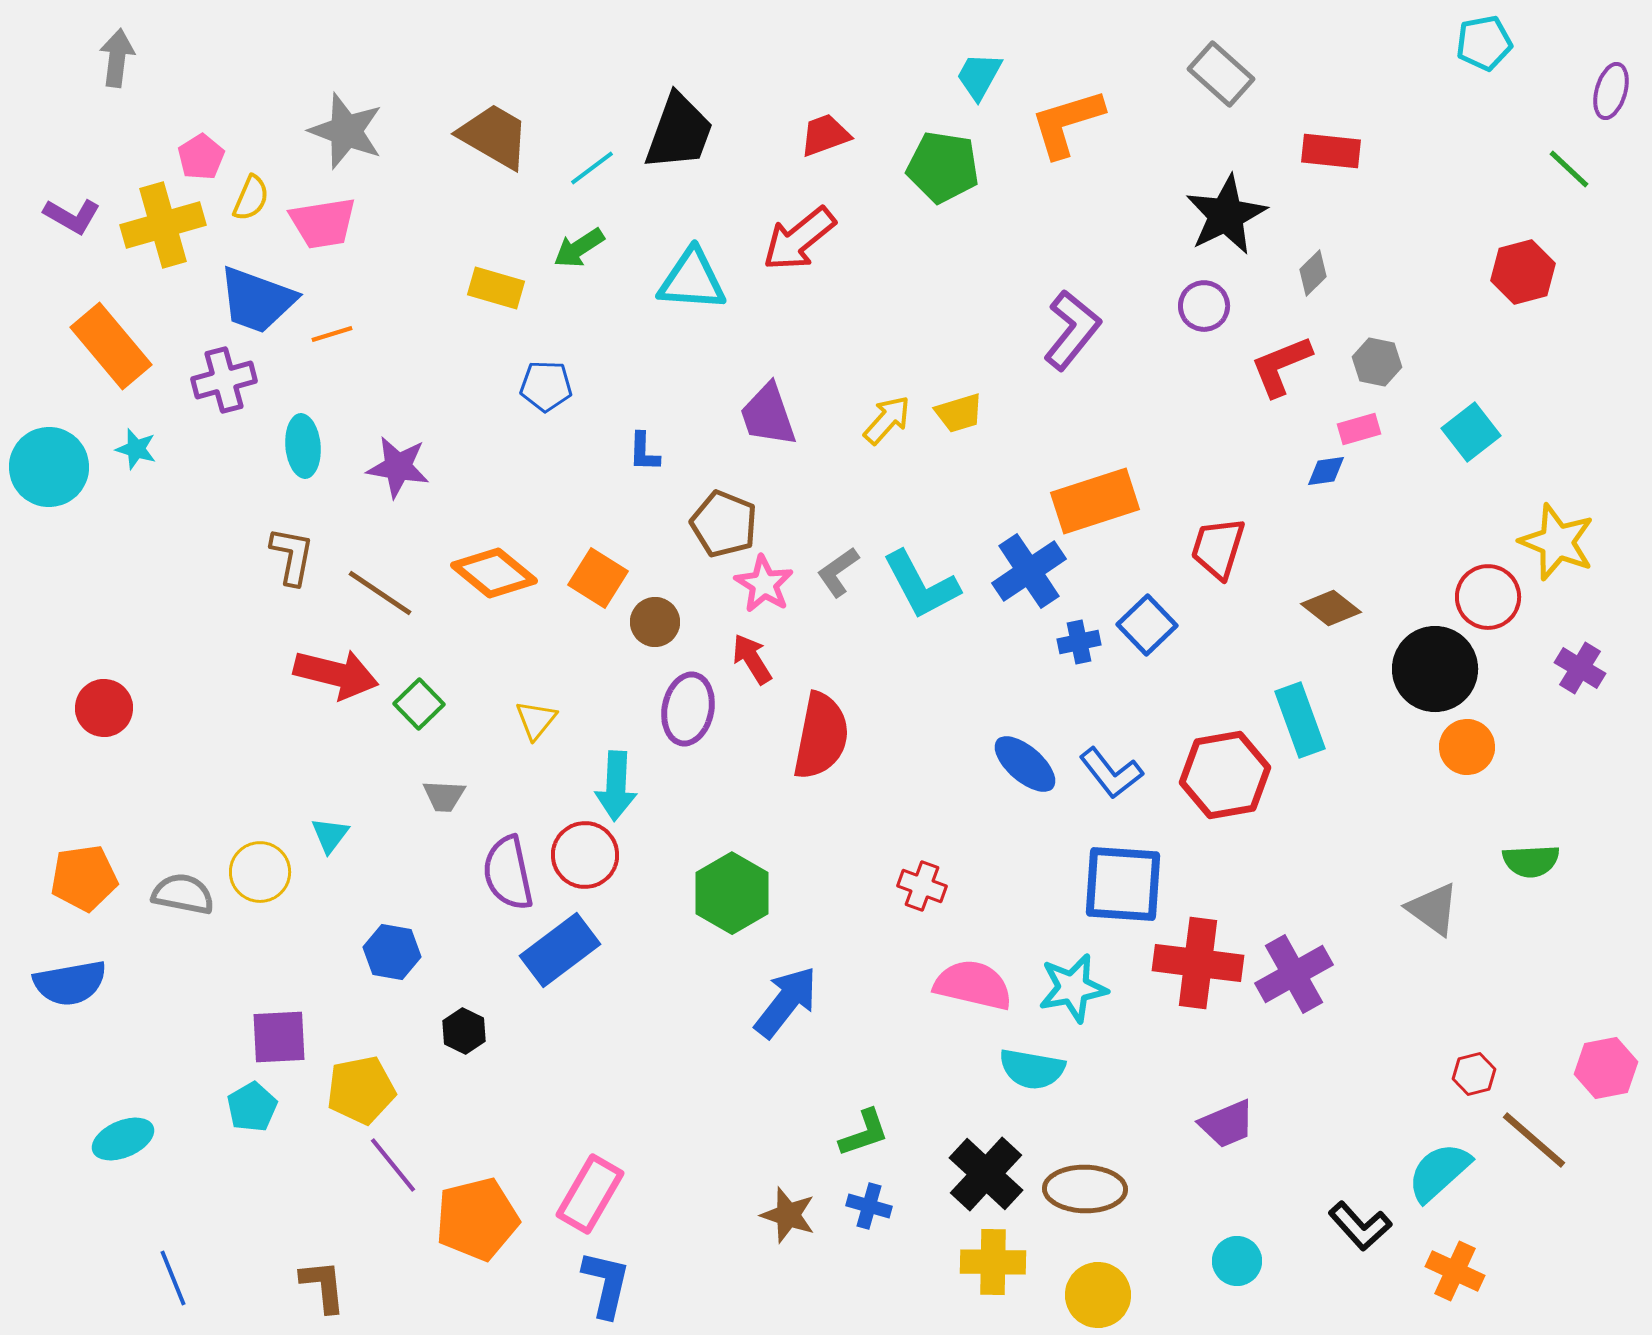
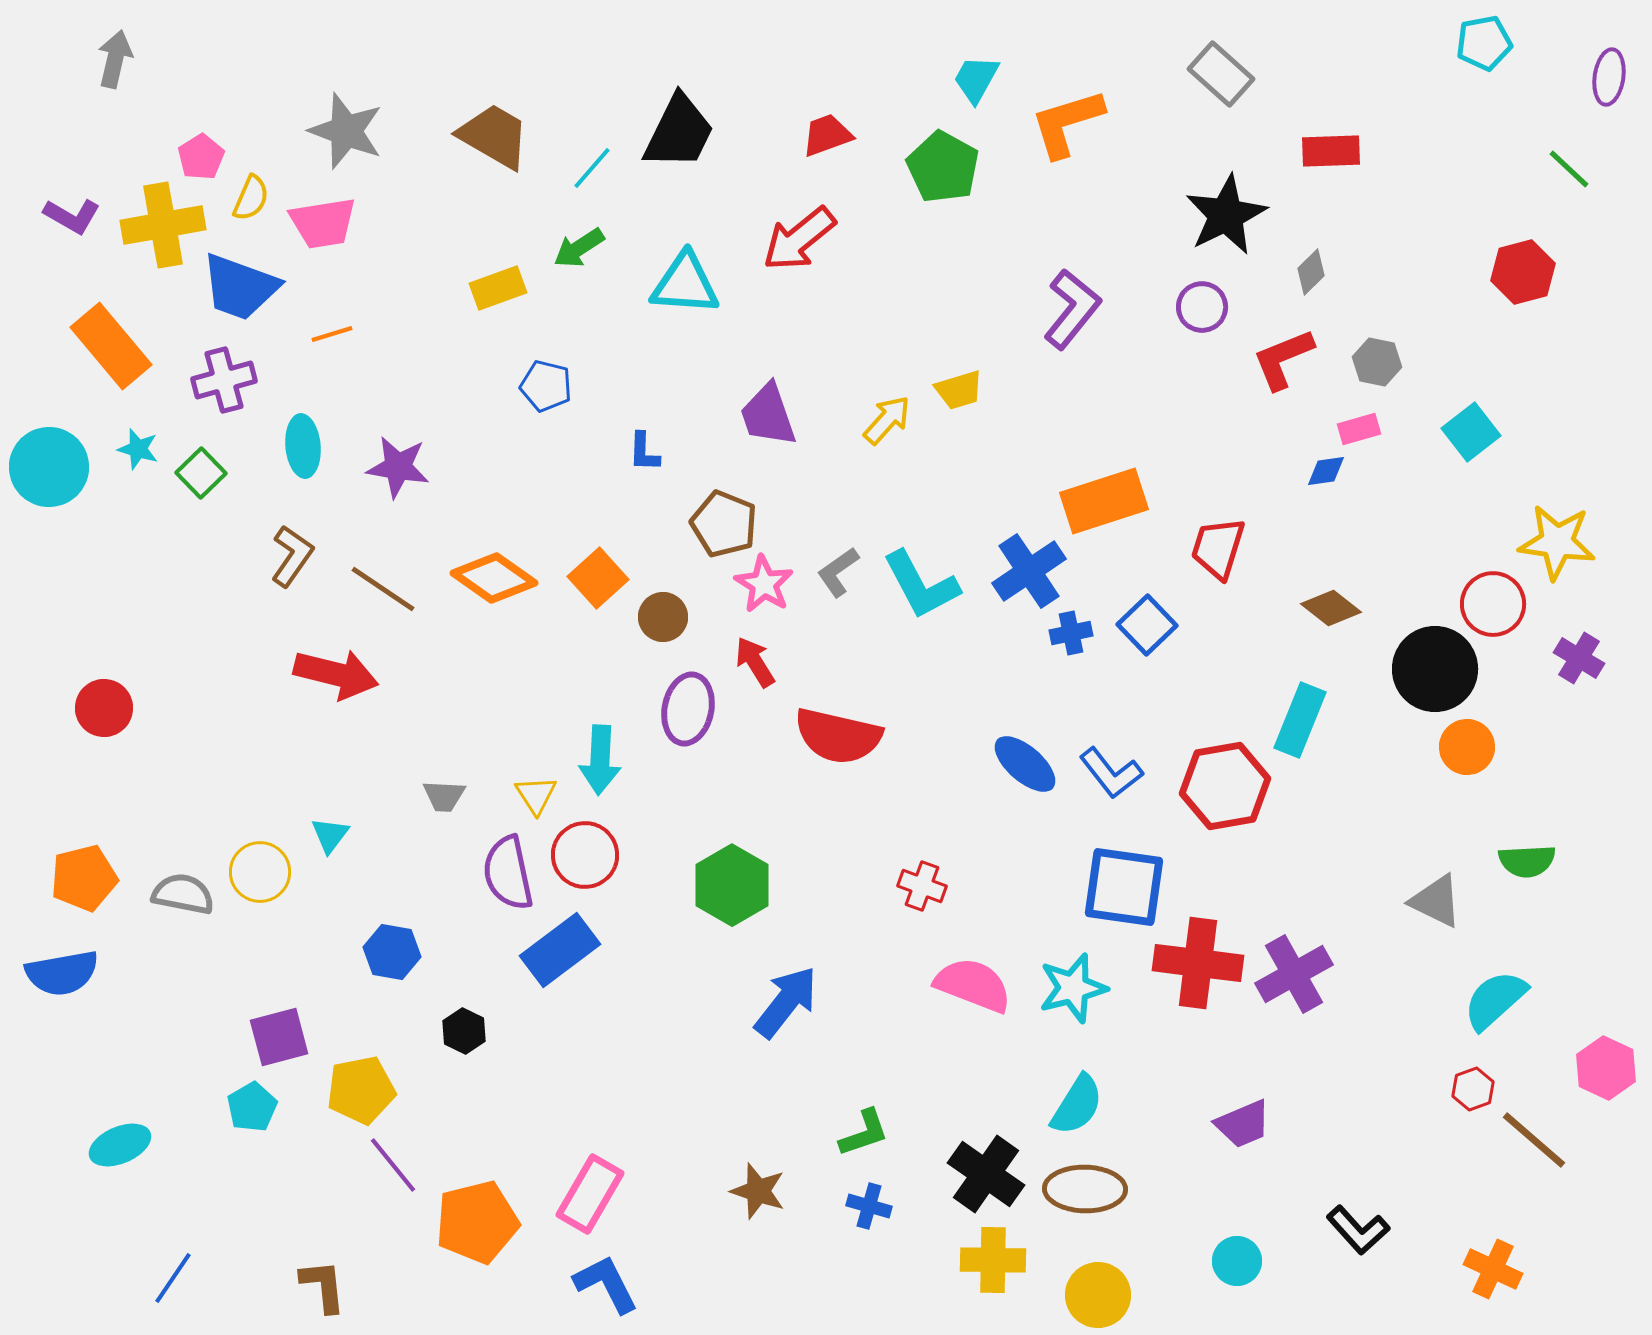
gray arrow at (117, 58): moved 2 px left, 1 px down; rotated 6 degrees clockwise
cyan trapezoid at (979, 76): moved 3 px left, 3 px down
purple ellipse at (1611, 91): moved 2 px left, 14 px up; rotated 8 degrees counterclockwise
black trapezoid at (679, 132): rotated 6 degrees clockwise
red trapezoid at (825, 135): moved 2 px right
red rectangle at (1331, 151): rotated 8 degrees counterclockwise
green pentagon at (943, 167): rotated 20 degrees clockwise
cyan line at (592, 168): rotated 12 degrees counterclockwise
yellow cross at (163, 225): rotated 6 degrees clockwise
gray diamond at (1313, 273): moved 2 px left, 1 px up
cyan triangle at (692, 280): moved 7 px left, 4 px down
yellow rectangle at (496, 288): moved 2 px right; rotated 36 degrees counterclockwise
blue trapezoid at (257, 300): moved 17 px left, 13 px up
purple circle at (1204, 306): moved 2 px left, 1 px down
purple L-shape at (1072, 330): moved 21 px up
red L-shape at (1281, 366): moved 2 px right, 7 px up
blue pentagon at (546, 386): rotated 12 degrees clockwise
yellow trapezoid at (959, 413): moved 23 px up
cyan star at (136, 449): moved 2 px right
orange rectangle at (1095, 501): moved 9 px right
yellow star at (1557, 542): rotated 14 degrees counterclockwise
brown L-shape at (292, 556): rotated 24 degrees clockwise
orange diamond at (494, 573): moved 5 px down; rotated 4 degrees counterclockwise
orange square at (598, 578): rotated 16 degrees clockwise
brown line at (380, 593): moved 3 px right, 4 px up
red circle at (1488, 597): moved 5 px right, 7 px down
brown circle at (655, 622): moved 8 px right, 5 px up
blue cross at (1079, 642): moved 8 px left, 9 px up
red arrow at (752, 659): moved 3 px right, 3 px down
purple cross at (1580, 668): moved 1 px left, 10 px up
green square at (419, 704): moved 218 px left, 231 px up
yellow triangle at (536, 720): moved 75 px down; rotated 12 degrees counterclockwise
cyan rectangle at (1300, 720): rotated 42 degrees clockwise
red semicircle at (821, 736): moved 17 px right; rotated 92 degrees clockwise
red hexagon at (1225, 775): moved 11 px down
cyan arrow at (616, 786): moved 16 px left, 26 px up
green semicircle at (1531, 861): moved 4 px left
orange pentagon at (84, 878): rotated 6 degrees counterclockwise
blue square at (1123, 884): moved 1 px right, 3 px down; rotated 4 degrees clockwise
green hexagon at (732, 893): moved 8 px up
gray triangle at (1433, 909): moved 3 px right, 8 px up; rotated 10 degrees counterclockwise
blue semicircle at (70, 983): moved 8 px left, 10 px up
pink semicircle at (973, 985): rotated 8 degrees clockwise
cyan star at (1073, 988): rotated 4 degrees counterclockwise
purple square at (279, 1037): rotated 12 degrees counterclockwise
pink hexagon at (1606, 1068): rotated 24 degrees counterclockwise
cyan semicircle at (1032, 1069): moved 45 px right, 36 px down; rotated 68 degrees counterclockwise
red hexagon at (1474, 1074): moved 1 px left, 15 px down; rotated 6 degrees counterclockwise
purple trapezoid at (1227, 1124): moved 16 px right
cyan ellipse at (123, 1139): moved 3 px left, 6 px down
cyan semicircle at (1439, 1172): moved 56 px right, 172 px up
black cross at (986, 1174): rotated 8 degrees counterclockwise
brown star at (788, 1215): moved 30 px left, 24 px up
orange pentagon at (477, 1219): moved 3 px down
black L-shape at (1360, 1226): moved 2 px left, 4 px down
yellow cross at (993, 1262): moved 2 px up
orange cross at (1455, 1271): moved 38 px right, 2 px up
blue line at (173, 1278): rotated 56 degrees clockwise
blue L-shape at (606, 1284): rotated 40 degrees counterclockwise
